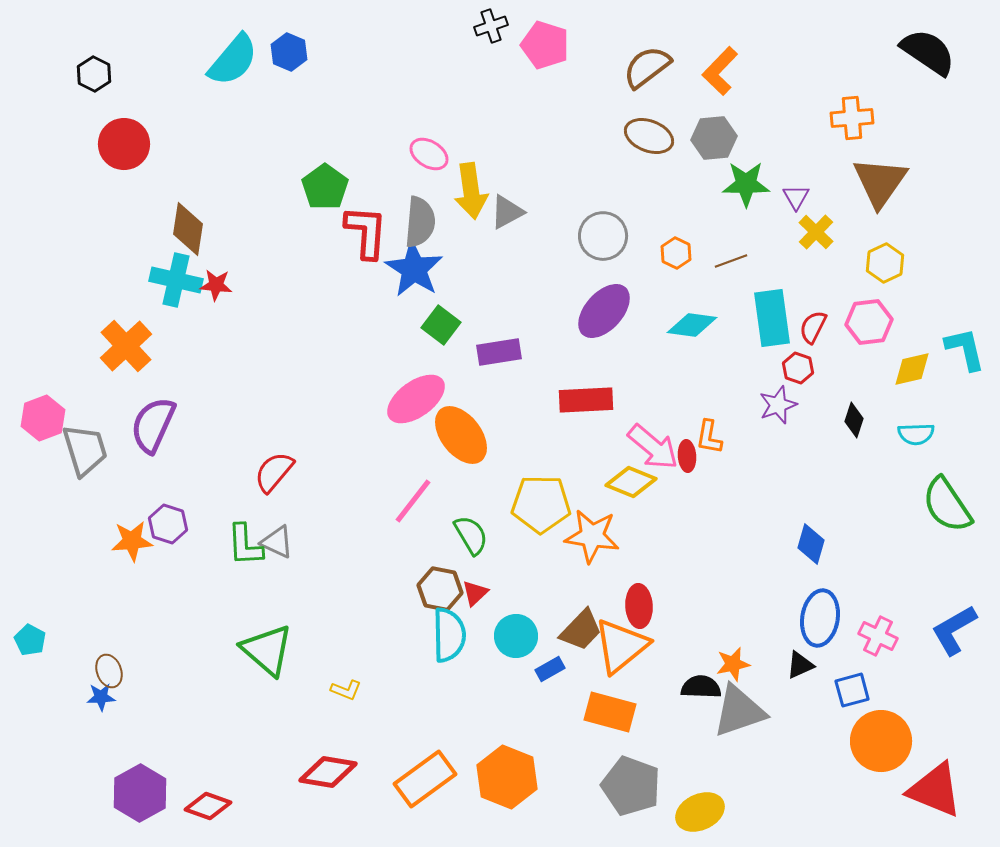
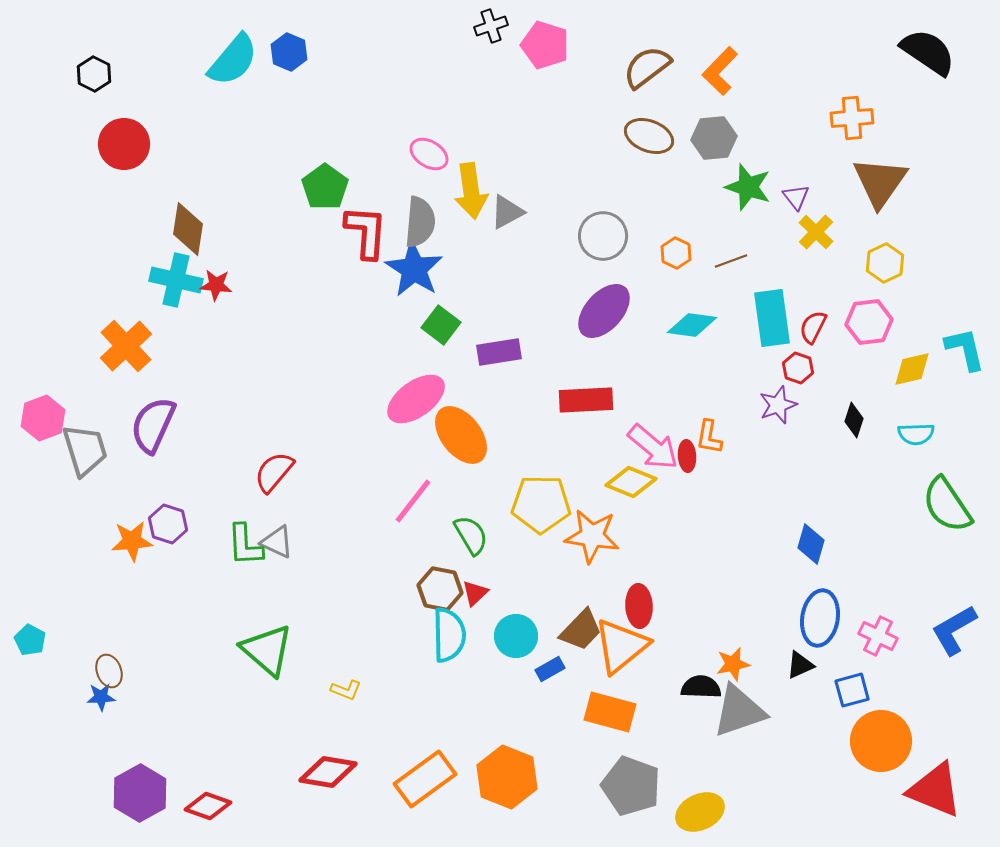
green star at (746, 184): moved 2 px right, 3 px down; rotated 18 degrees clockwise
purple triangle at (796, 197): rotated 8 degrees counterclockwise
